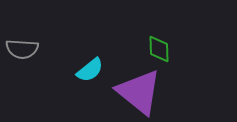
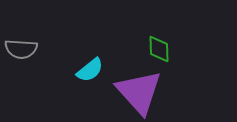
gray semicircle: moved 1 px left
purple triangle: rotated 9 degrees clockwise
